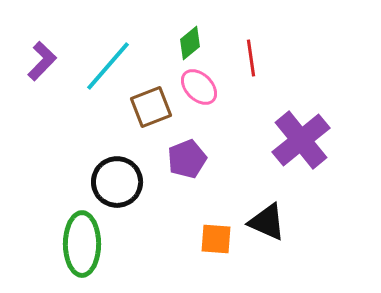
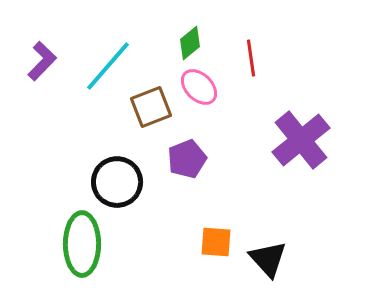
black triangle: moved 1 px right, 37 px down; rotated 24 degrees clockwise
orange square: moved 3 px down
